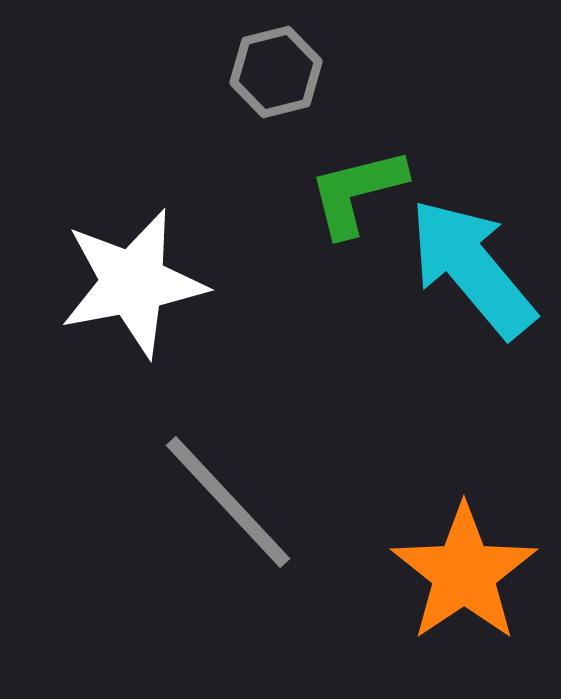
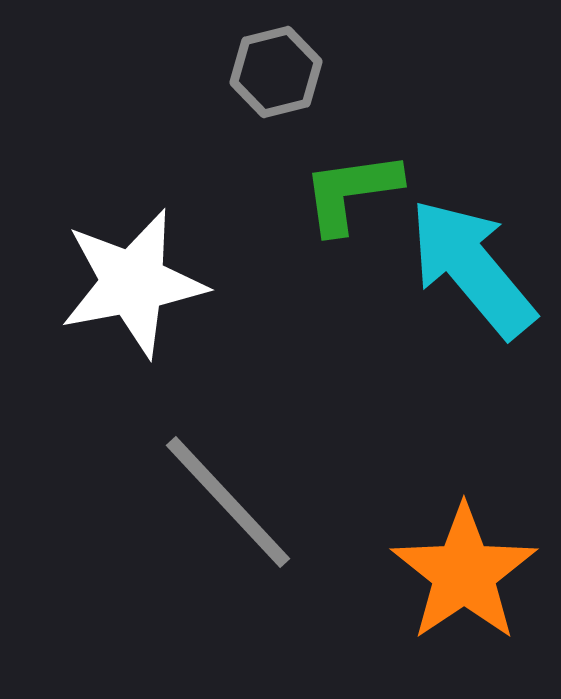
green L-shape: moved 6 px left; rotated 6 degrees clockwise
